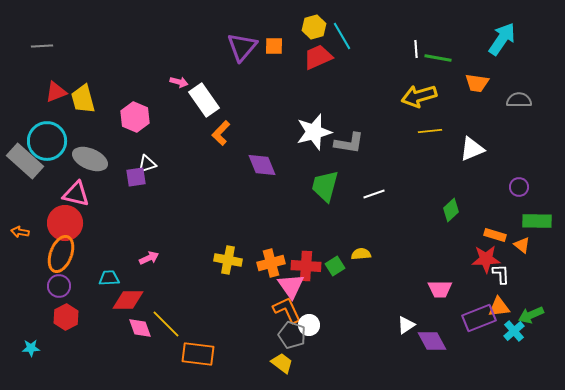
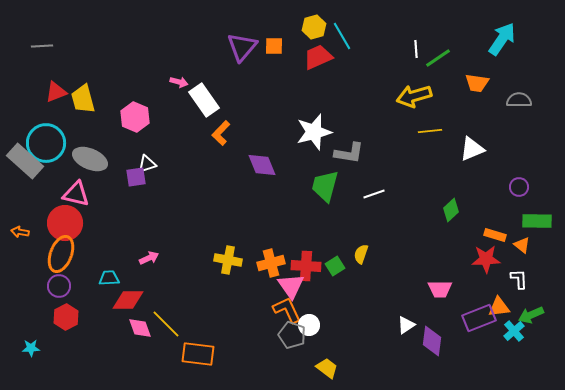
green line at (438, 58): rotated 44 degrees counterclockwise
yellow arrow at (419, 96): moved 5 px left
cyan circle at (47, 141): moved 1 px left, 2 px down
gray L-shape at (349, 143): moved 10 px down
yellow semicircle at (361, 254): rotated 66 degrees counterclockwise
white L-shape at (501, 274): moved 18 px right, 5 px down
purple diamond at (432, 341): rotated 36 degrees clockwise
yellow trapezoid at (282, 363): moved 45 px right, 5 px down
